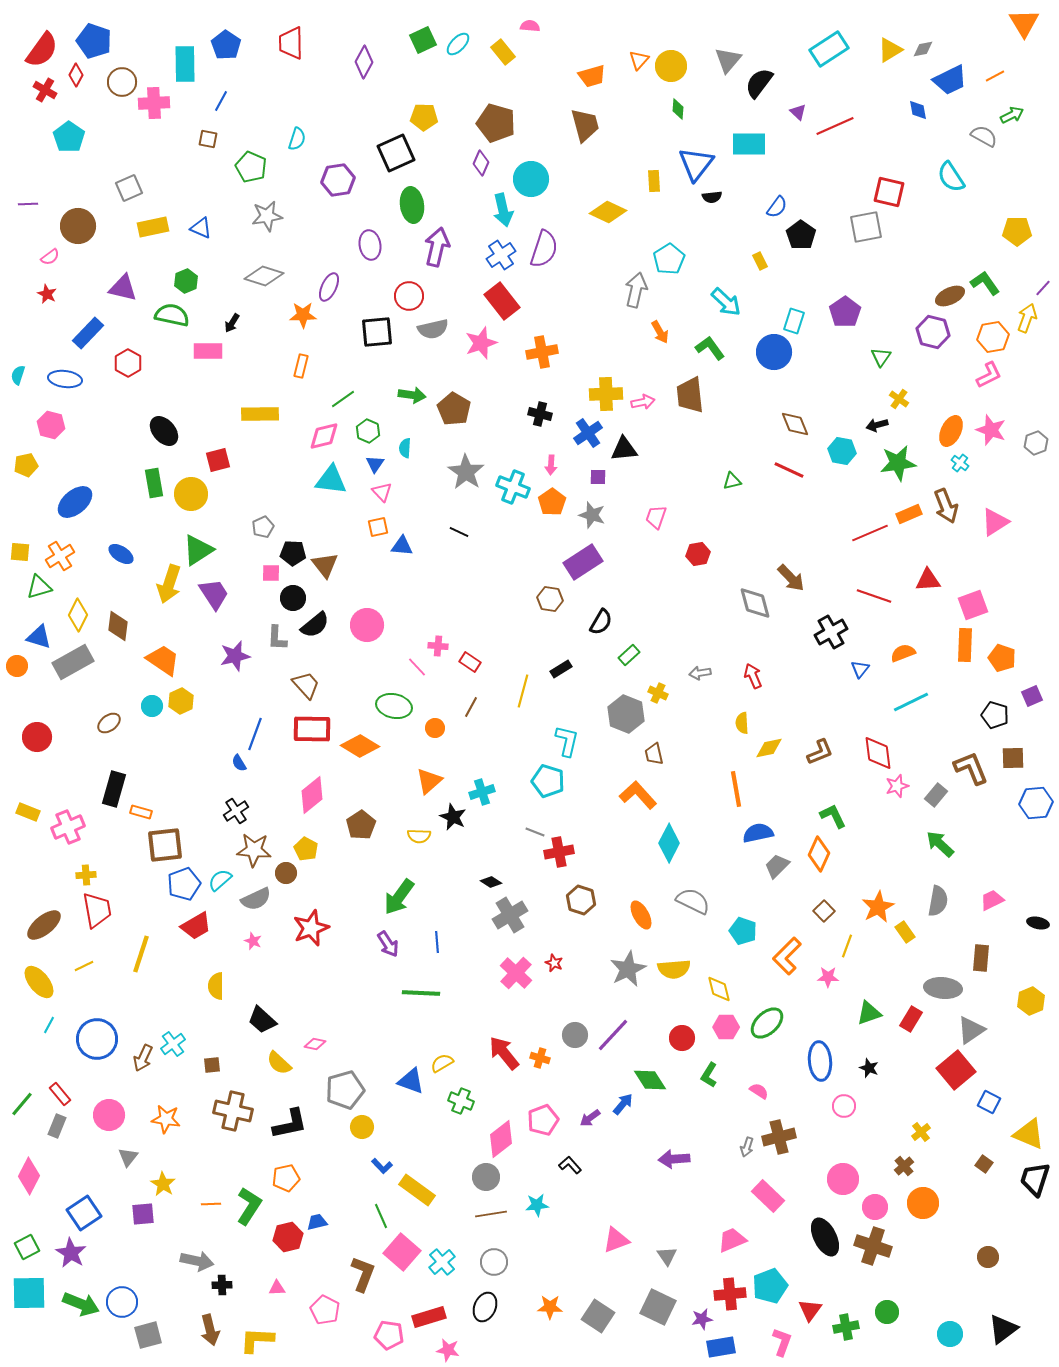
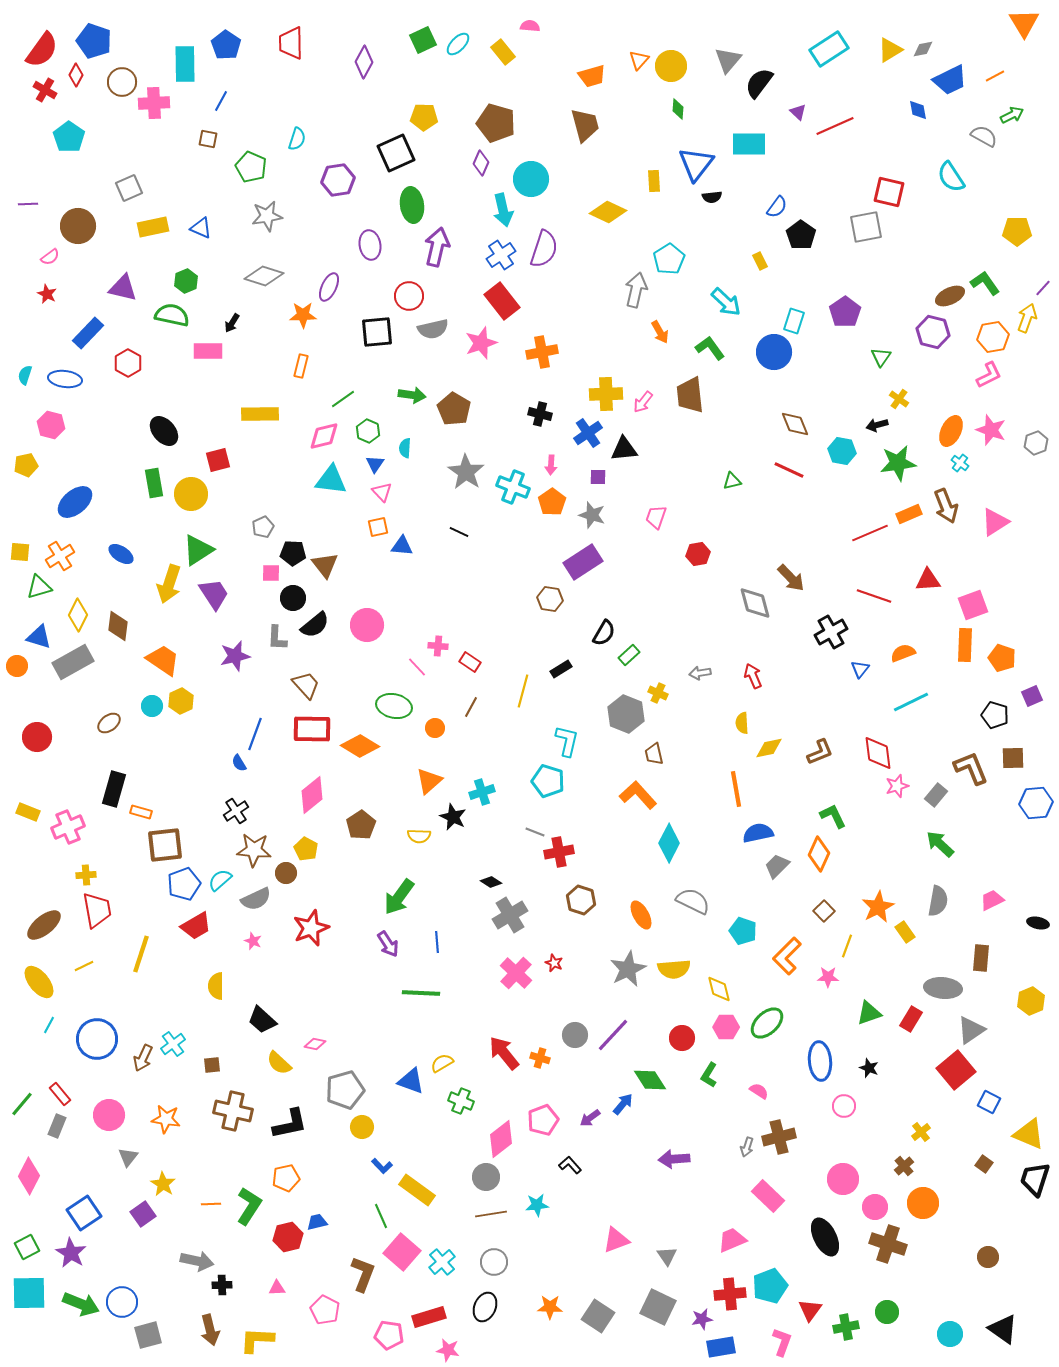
cyan semicircle at (18, 375): moved 7 px right
pink arrow at (643, 402): rotated 140 degrees clockwise
black semicircle at (601, 622): moved 3 px right, 11 px down
purple square at (143, 1214): rotated 30 degrees counterclockwise
brown cross at (873, 1246): moved 15 px right, 2 px up
black triangle at (1003, 1329): rotated 48 degrees counterclockwise
